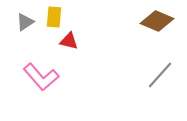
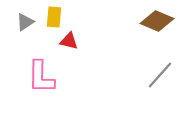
pink L-shape: rotated 42 degrees clockwise
